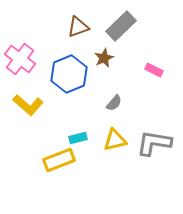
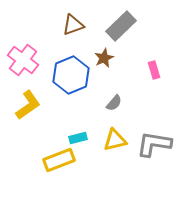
brown triangle: moved 5 px left, 2 px up
pink cross: moved 3 px right, 1 px down
pink rectangle: rotated 48 degrees clockwise
blue hexagon: moved 2 px right, 1 px down
yellow L-shape: rotated 76 degrees counterclockwise
gray L-shape: moved 1 px down
